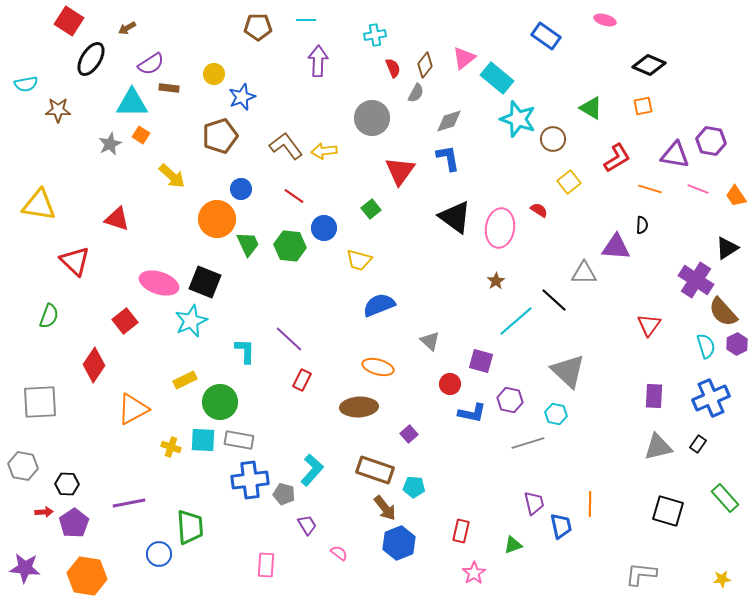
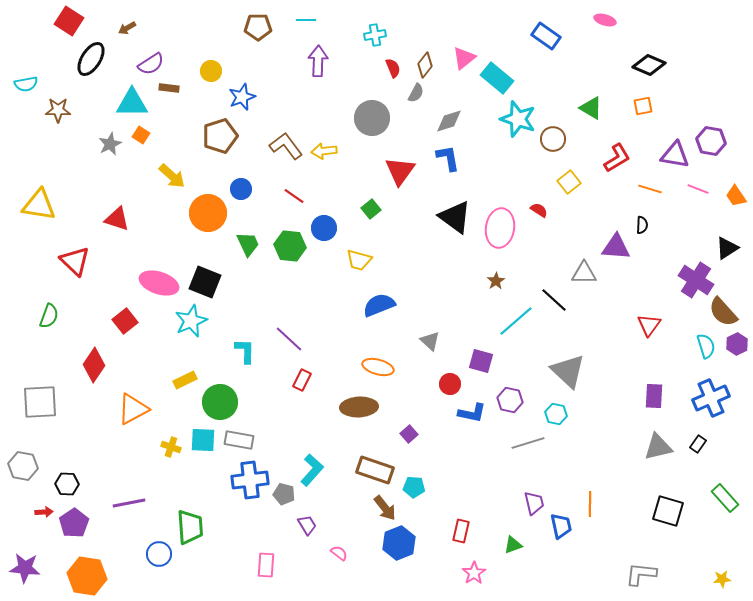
yellow circle at (214, 74): moved 3 px left, 3 px up
orange circle at (217, 219): moved 9 px left, 6 px up
